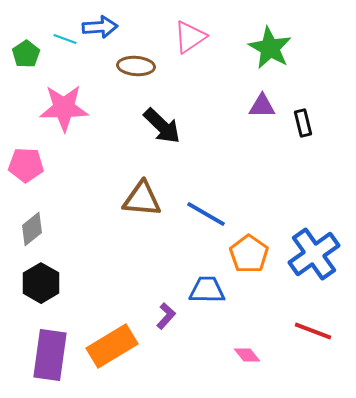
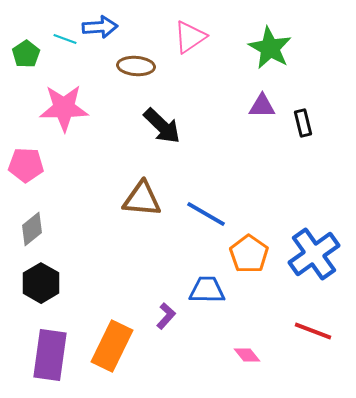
orange rectangle: rotated 33 degrees counterclockwise
